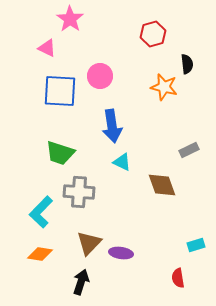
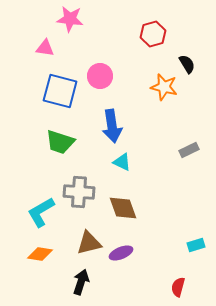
pink star: rotated 28 degrees counterclockwise
pink triangle: moved 2 px left; rotated 18 degrees counterclockwise
black semicircle: rotated 24 degrees counterclockwise
blue square: rotated 12 degrees clockwise
green trapezoid: moved 11 px up
brown diamond: moved 39 px left, 23 px down
cyan L-shape: rotated 16 degrees clockwise
brown triangle: rotated 32 degrees clockwise
purple ellipse: rotated 30 degrees counterclockwise
red semicircle: moved 9 px down; rotated 24 degrees clockwise
